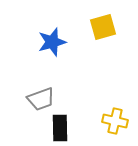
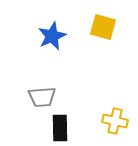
yellow square: rotated 32 degrees clockwise
blue star: moved 6 px up; rotated 8 degrees counterclockwise
gray trapezoid: moved 1 px right, 2 px up; rotated 16 degrees clockwise
